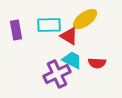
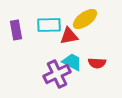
red triangle: rotated 42 degrees counterclockwise
cyan trapezoid: moved 2 px down
